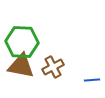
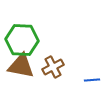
green hexagon: moved 2 px up
